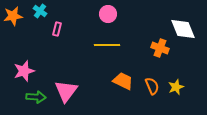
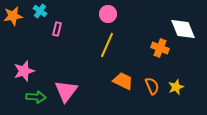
yellow line: rotated 65 degrees counterclockwise
